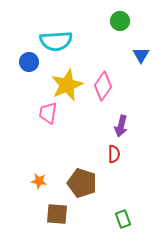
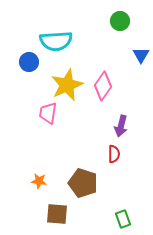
brown pentagon: moved 1 px right
